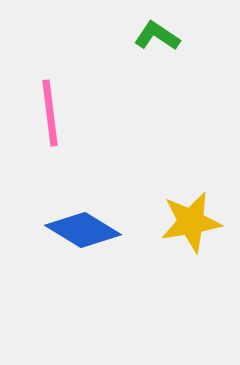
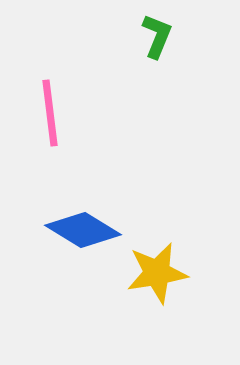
green L-shape: rotated 78 degrees clockwise
yellow star: moved 34 px left, 51 px down
